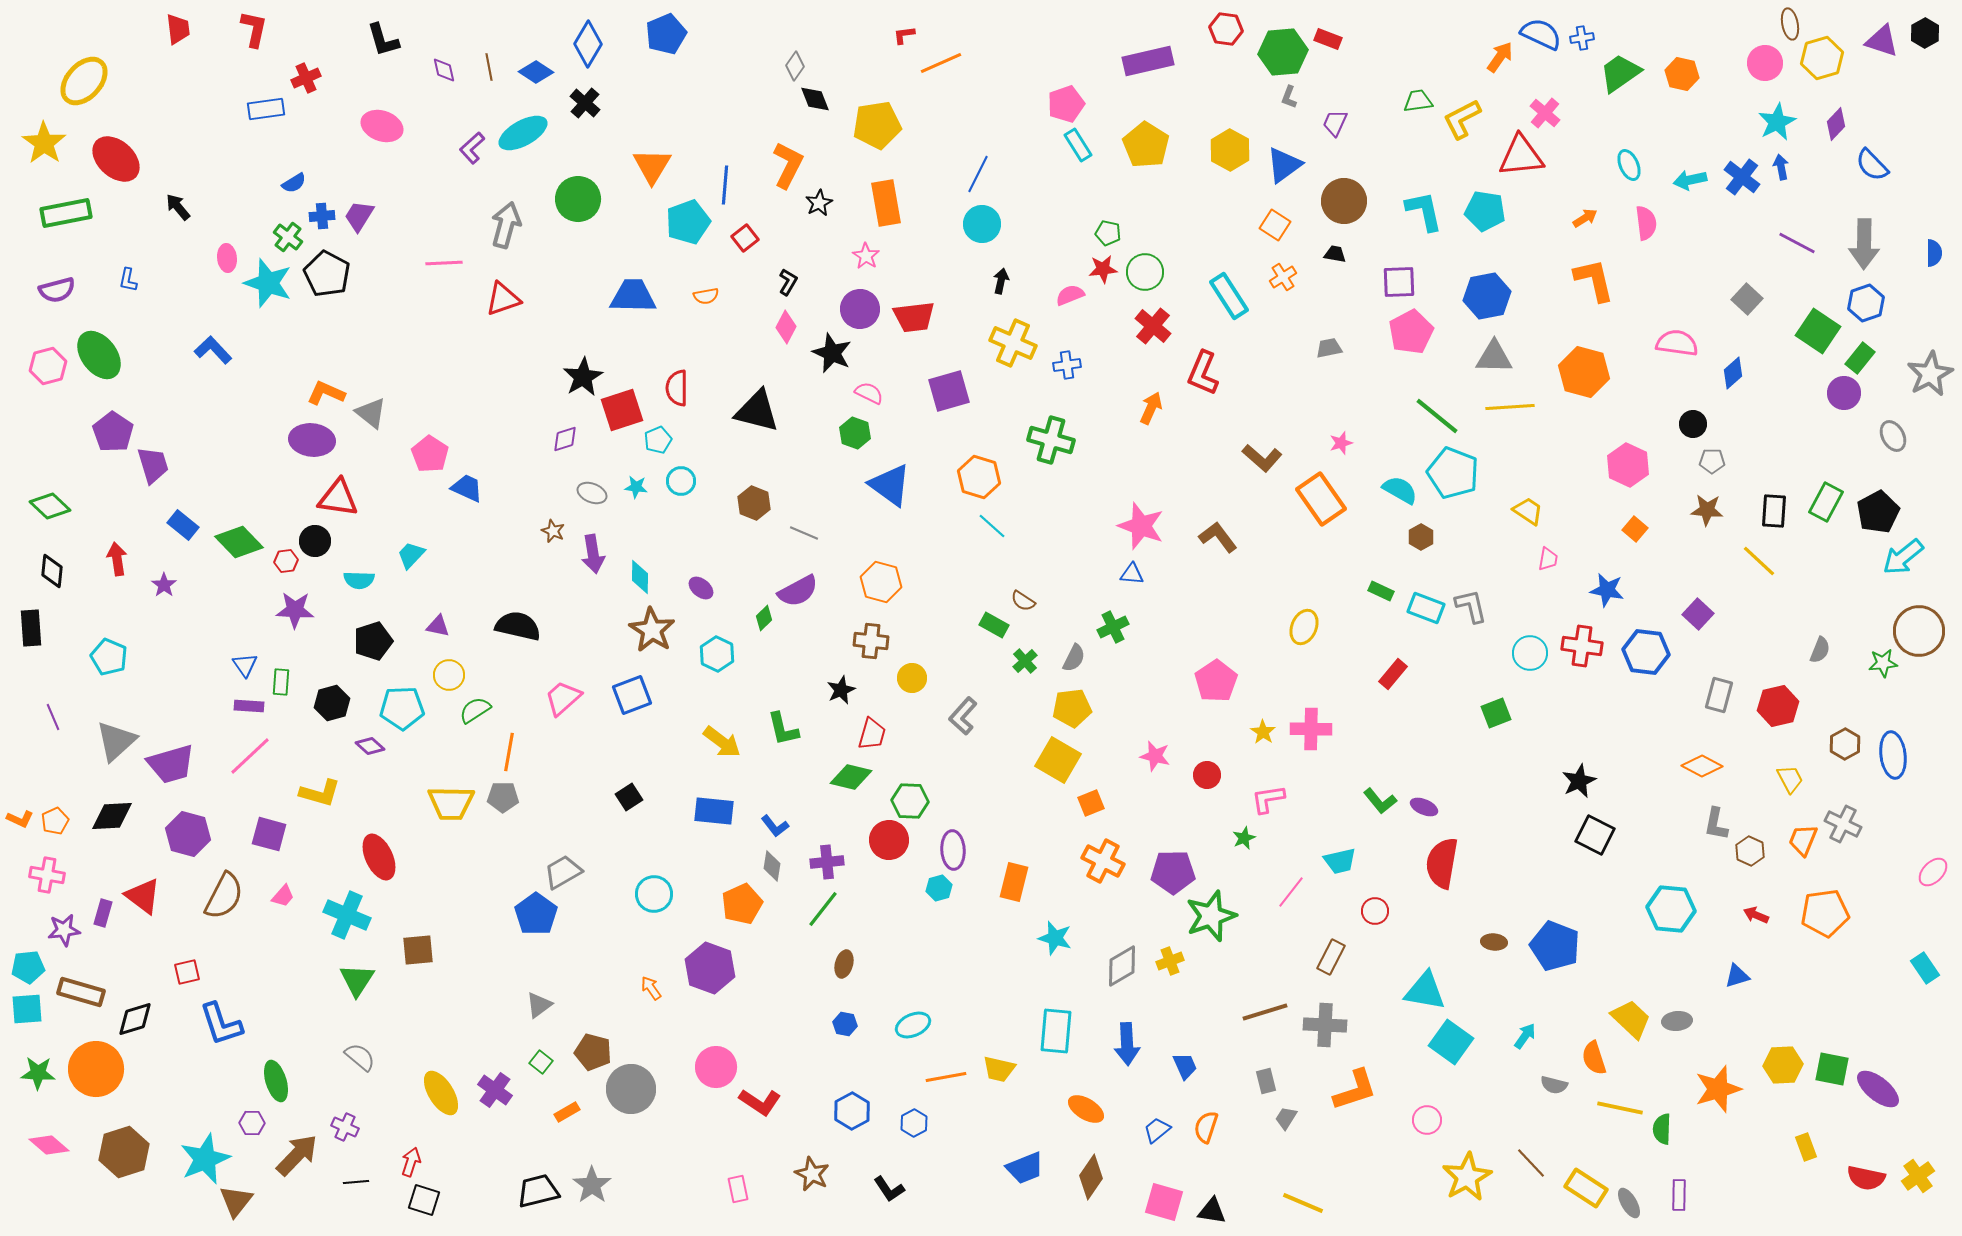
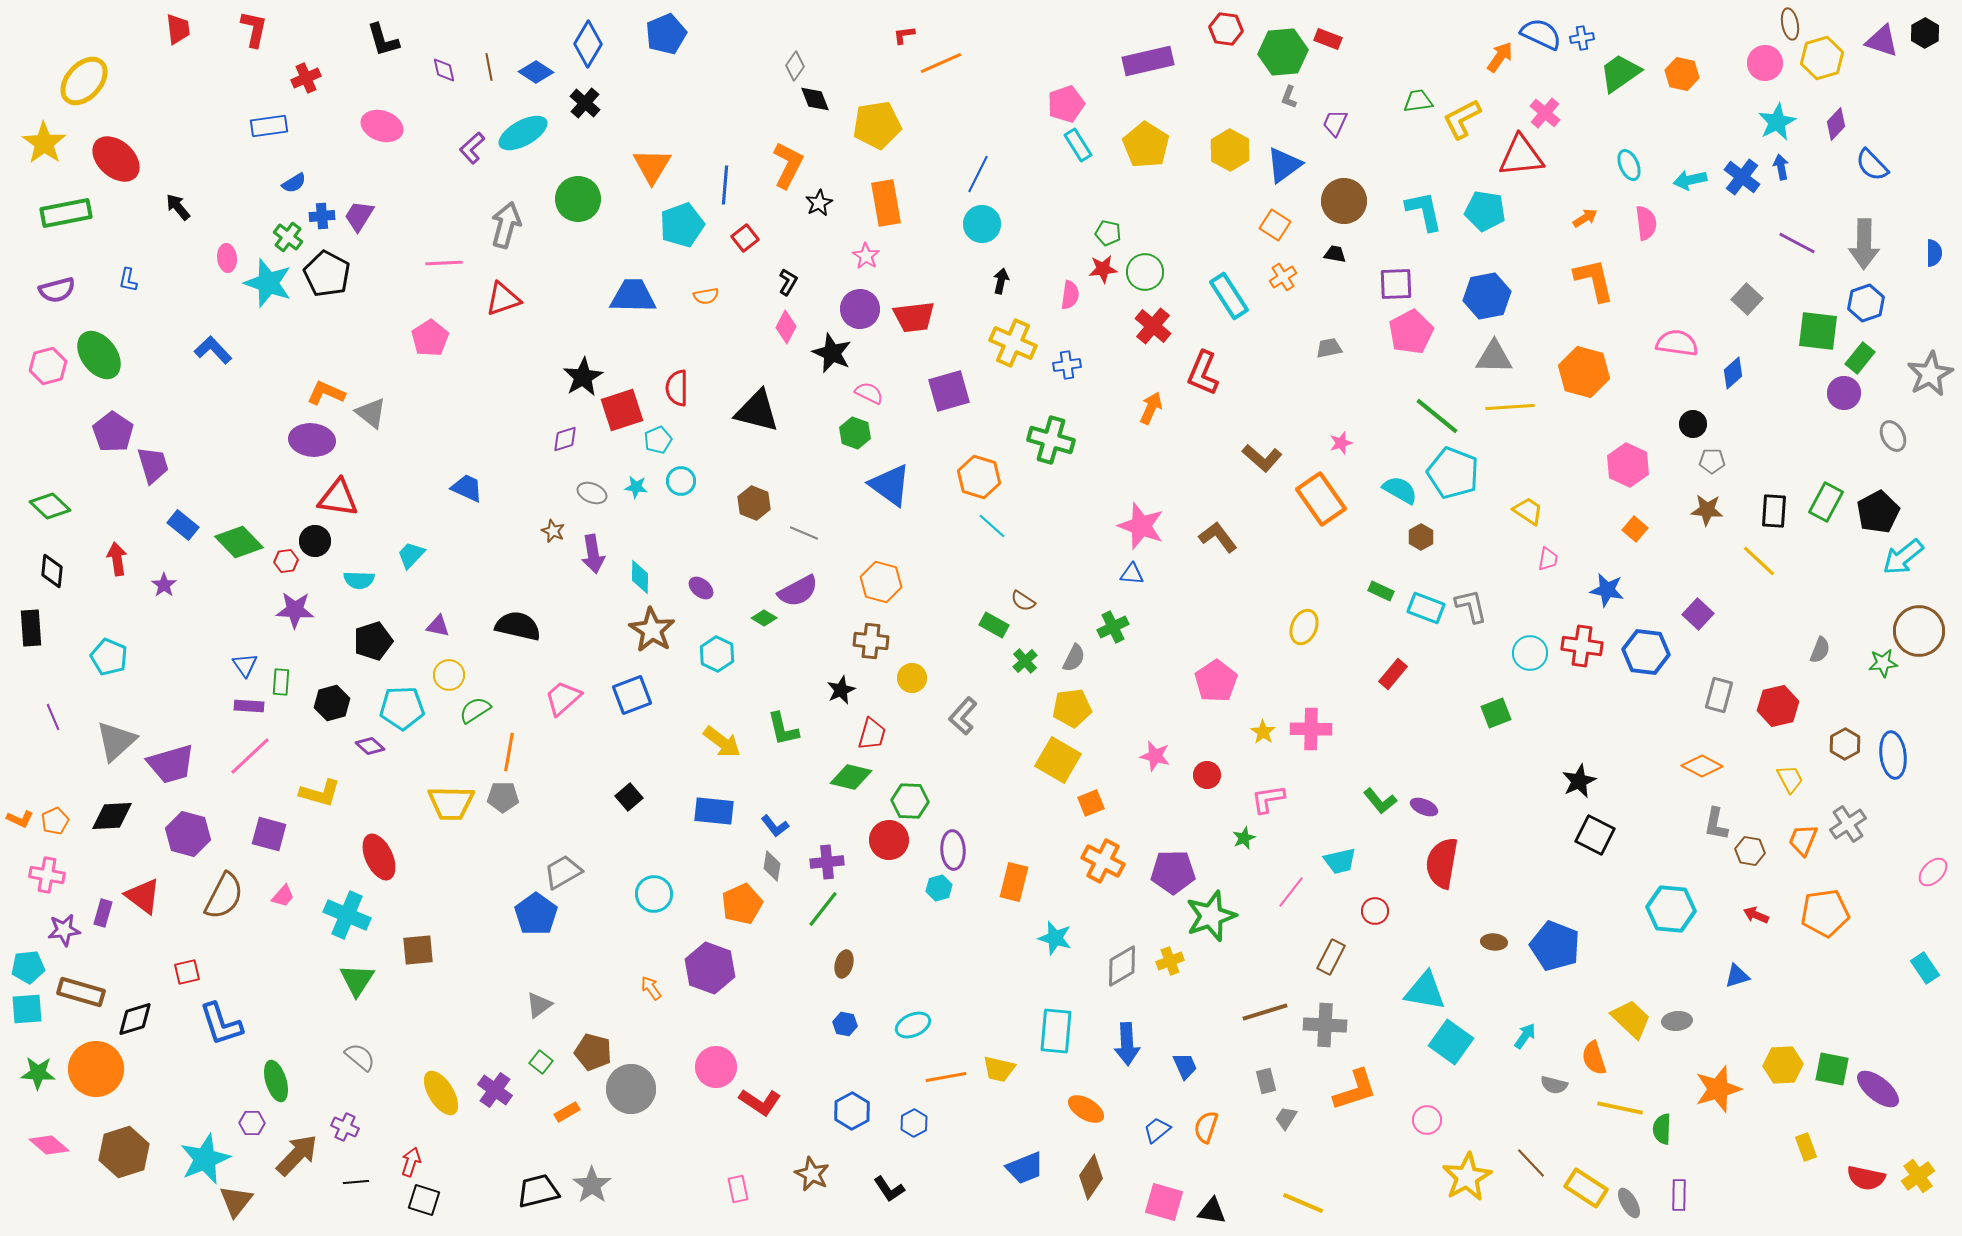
blue rectangle at (266, 109): moved 3 px right, 17 px down
cyan pentagon at (688, 222): moved 6 px left, 3 px down
purple square at (1399, 282): moved 3 px left, 2 px down
pink semicircle at (1070, 295): rotated 120 degrees clockwise
green square at (1818, 331): rotated 27 degrees counterclockwise
pink pentagon at (430, 454): moved 116 px up; rotated 6 degrees clockwise
green diamond at (764, 618): rotated 75 degrees clockwise
black square at (629, 797): rotated 8 degrees counterclockwise
gray cross at (1843, 824): moved 5 px right; rotated 30 degrees clockwise
brown hexagon at (1750, 851): rotated 16 degrees counterclockwise
